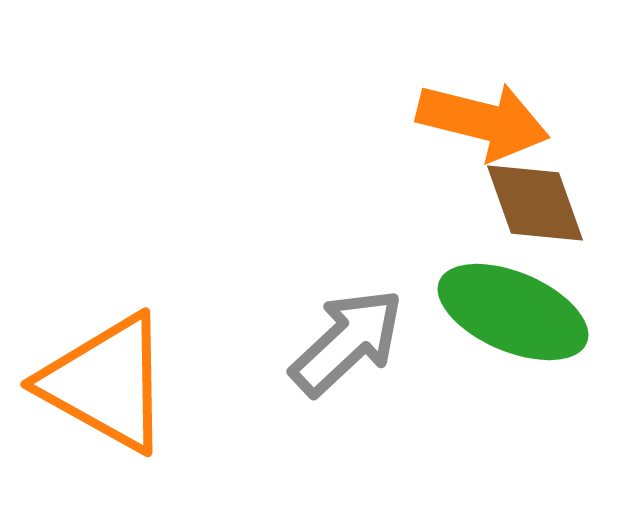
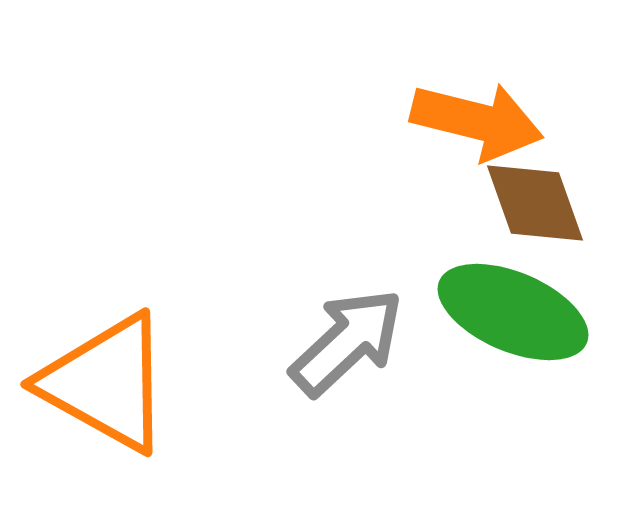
orange arrow: moved 6 px left
